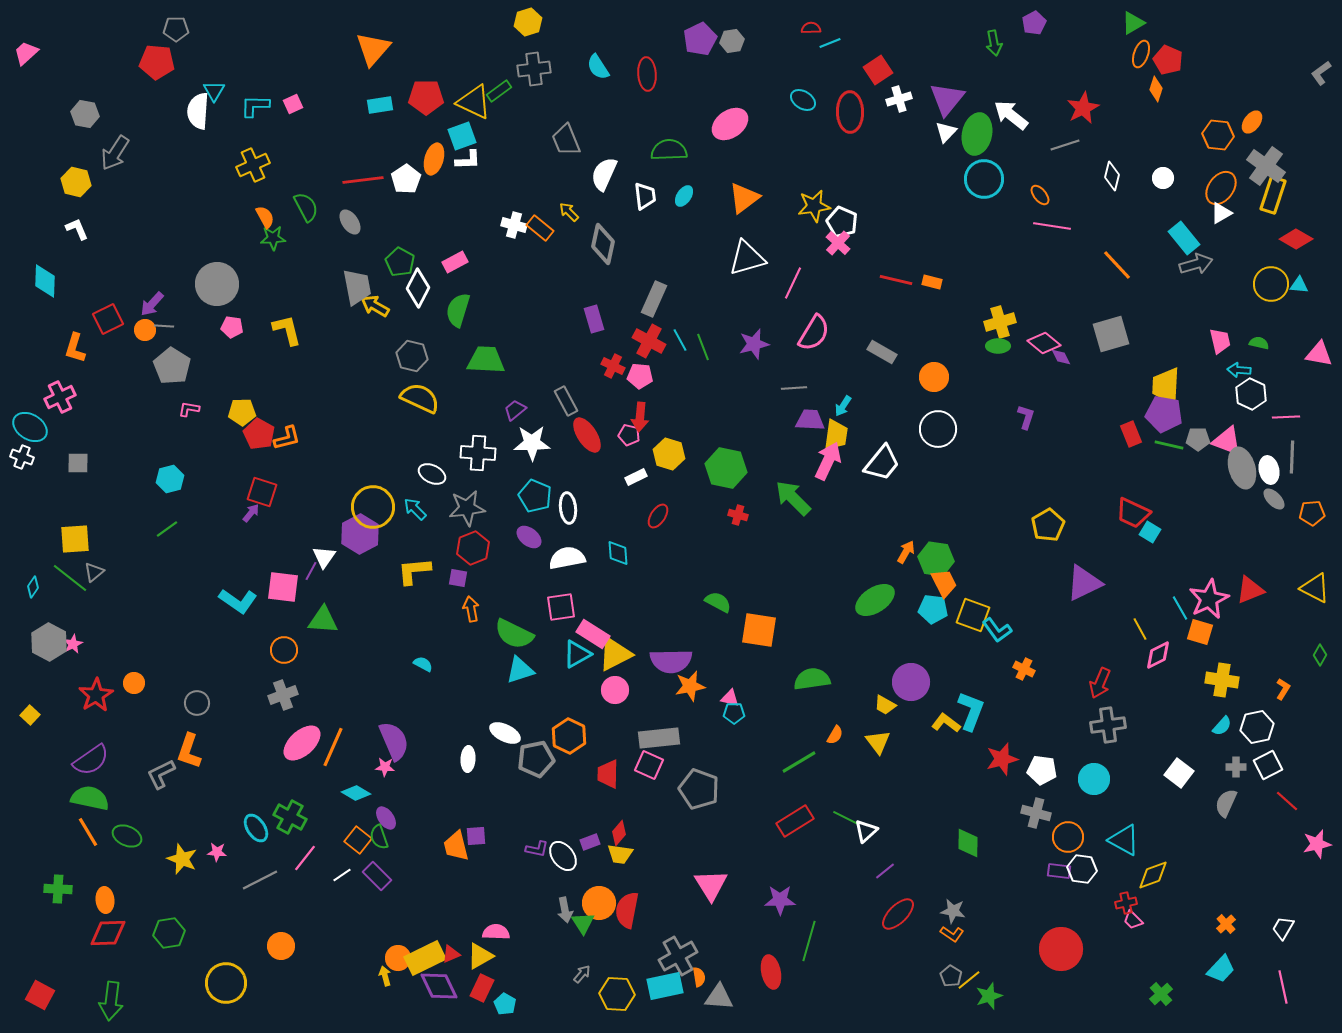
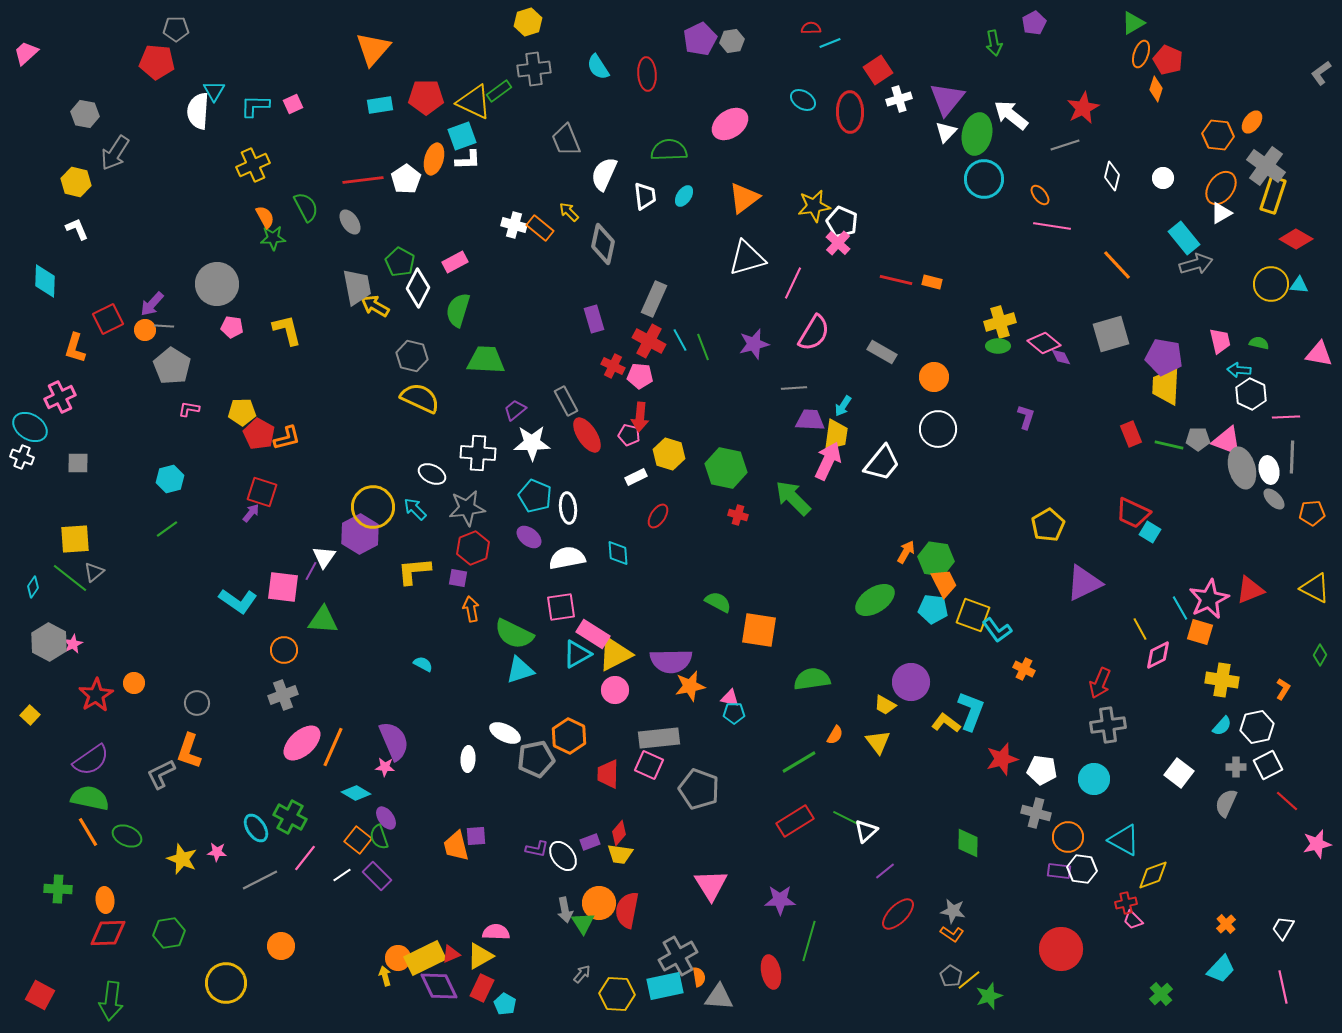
purple pentagon at (1164, 414): moved 57 px up
